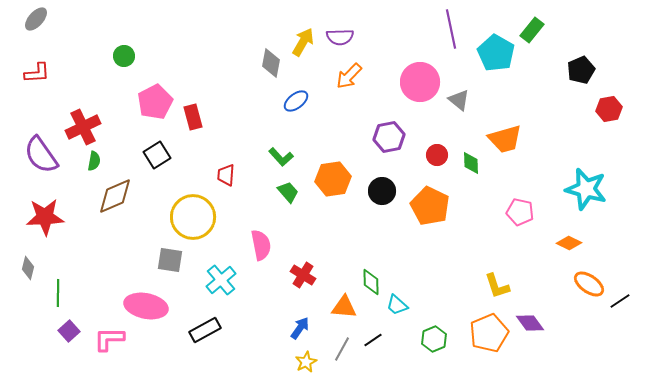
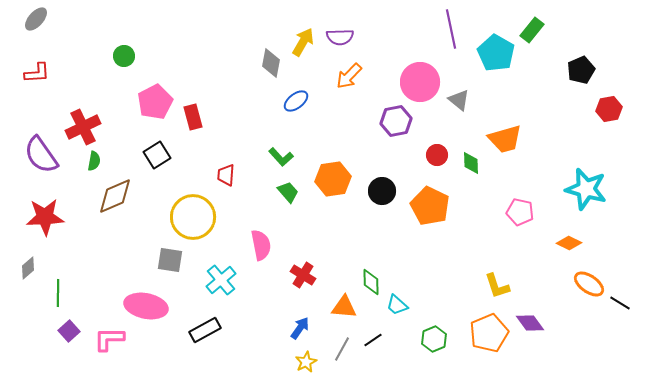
purple hexagon at (389, 137): moved 7 px right, 16 px up
gray diamond at (28, 268): rotated 35 degrees clockwise
black line at (620, 301): moved 2 px down; rotated 65 degrees clockwise
